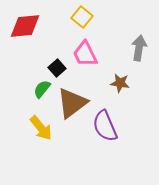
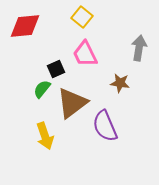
black square: moved 1 px left, 1 px down; rotated 18 degrees clockwise
yellow arrow: moved 4 px right, 8 px down; rotated 20 degrees clockwise
